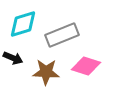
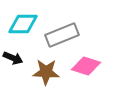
cyan diamond: rotated 16 degrees clockwise
